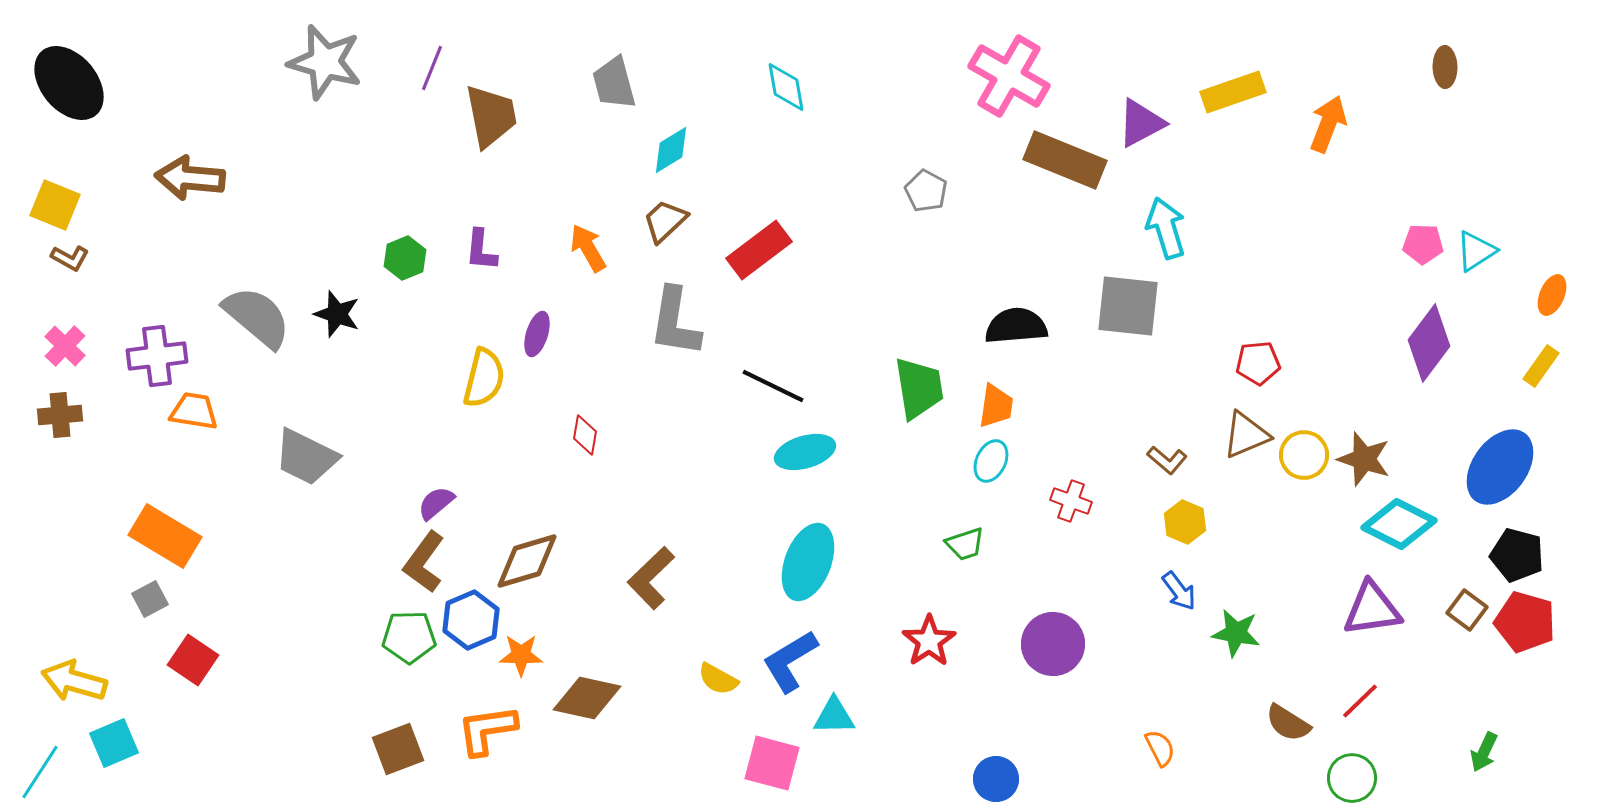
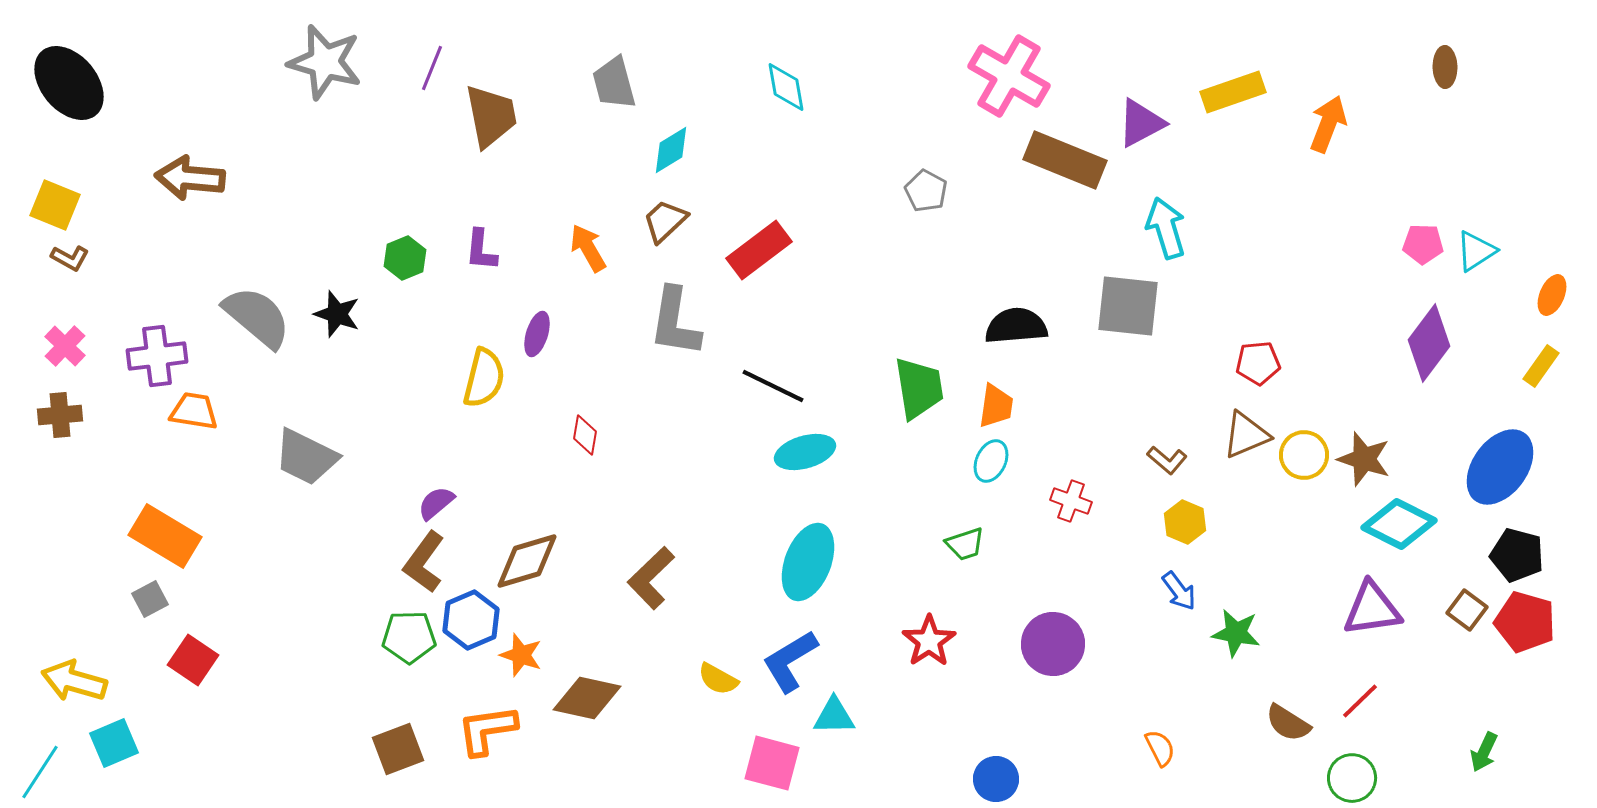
orange star at (521, 655): rotated 18 degrees clockwise
